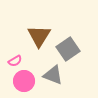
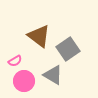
brown triangle: rotated 25 degrees counterclockwise
gray triangle: rotated 10 degrees clockwise
